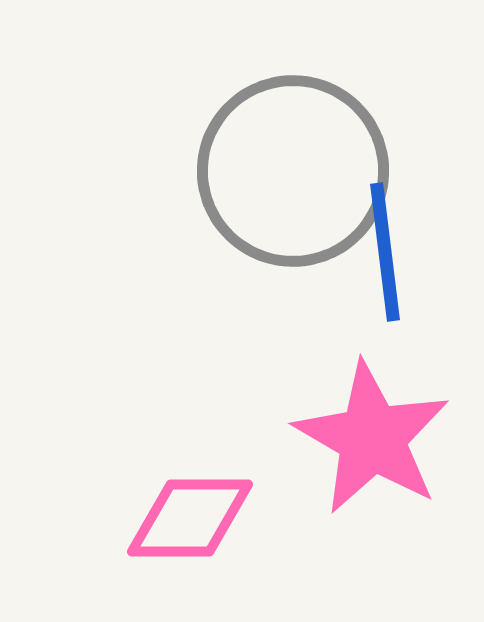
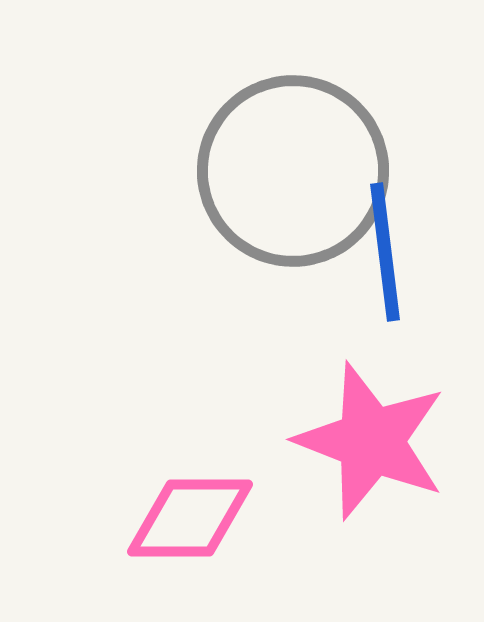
pink star: moved 1 px left, 3 px down; rotated 9 degrees counterclockwise
